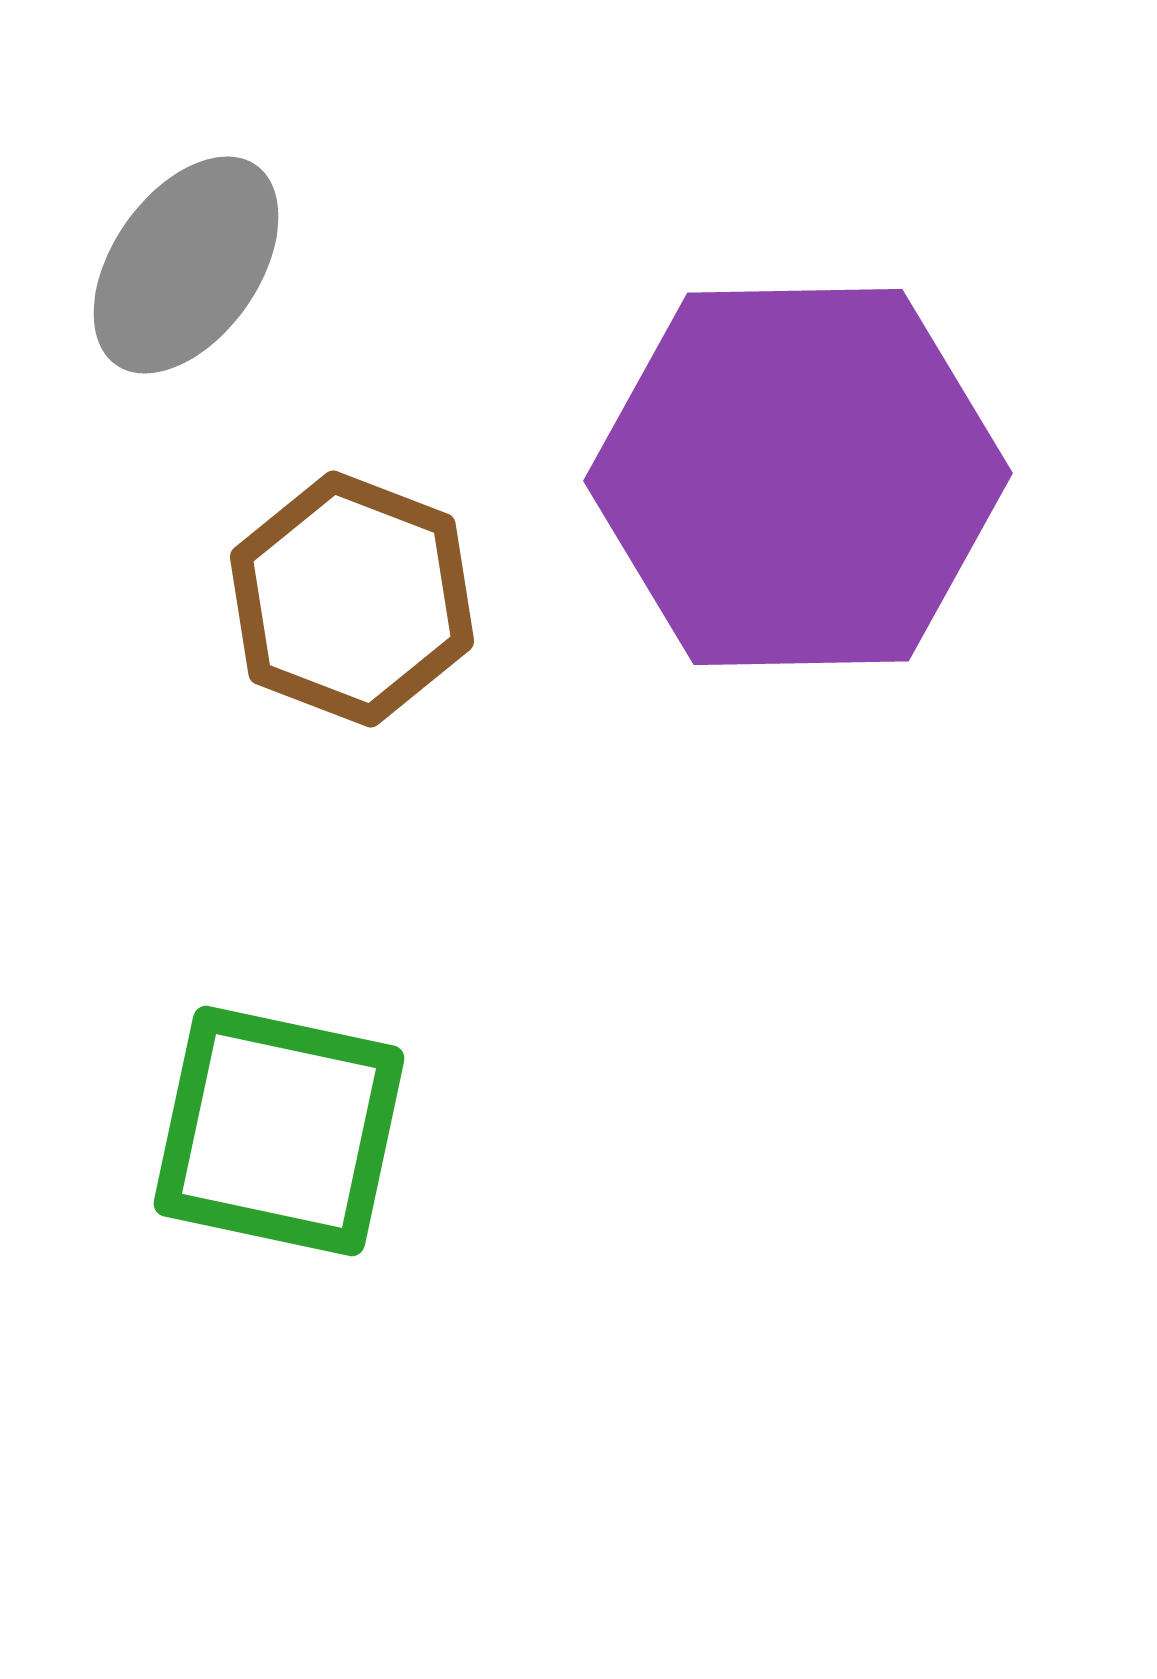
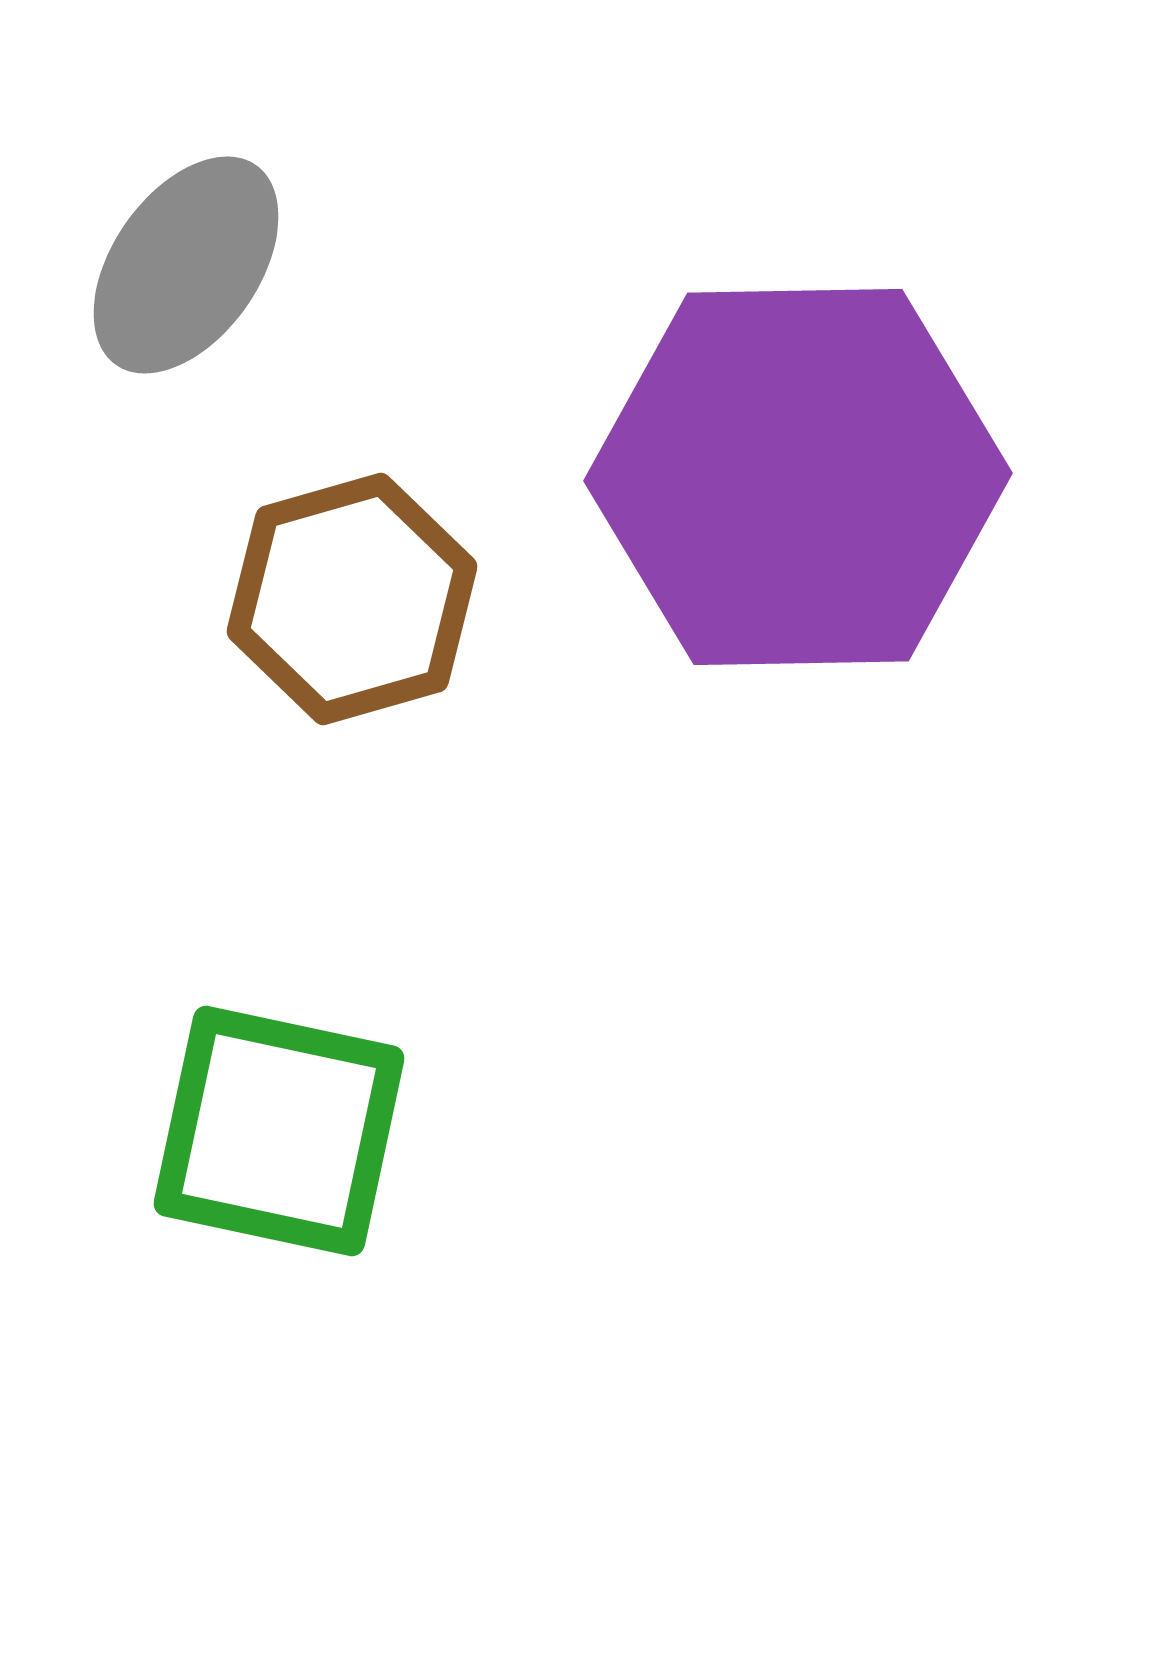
brown hexagon: rotated 23 degrees clockwise
